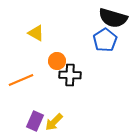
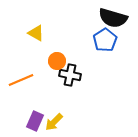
black cross: rotated 10 degrees clockwise
